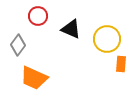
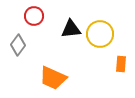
red circle: moved 4 px left
black triangle: rotated 30 degrees counterclockwise
yellow circle: moved 7 px left, 5 px up
orange trapezoid: moved 19 px right
